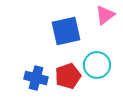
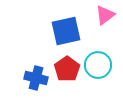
cyan circle: moved 1 px right
red pentagon: moved 1 px left, 7 px up; rotated 15 degrees counterclockwise
